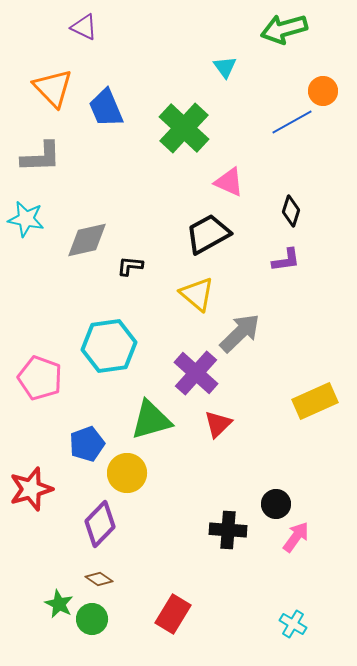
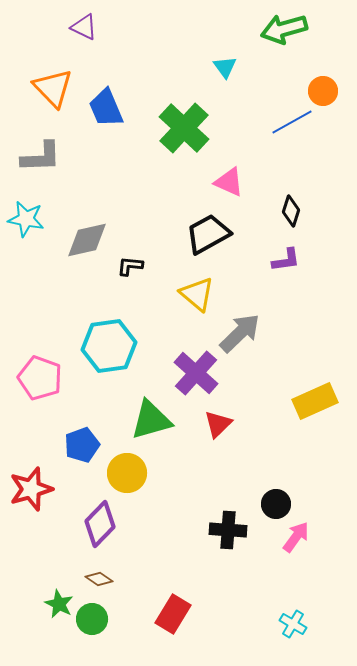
blue pentagon: moved 5 px left, 1 px down
